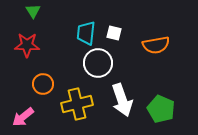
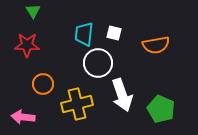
cyan trapezoid: moved 2 px left, 1 px down
white arrow: moved 5 px up
pink arrow: rotated 45 degrees clockwise
